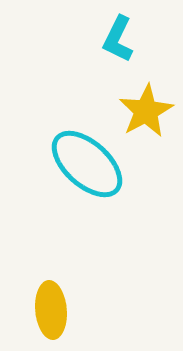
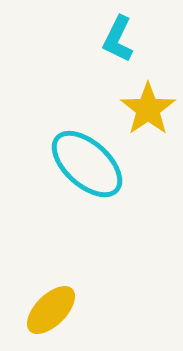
yellow star: moved 2 px right, 2 px up; rotated 6 degrees counterclockwise
yellow ellipse: rotated 50 degrees clockwise
